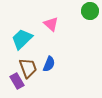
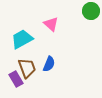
green circle: moved 1 px right
cyan trapezoid: rotated 15 degrees clockwise
brown trapezoid: moved 1 px left
purple rectangle: moved 1 px left, 2 px up
